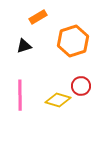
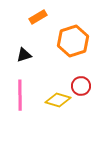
black triangle: moved 9 px down
